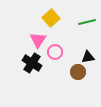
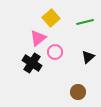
green line: moved 2 px left
pink triangle: moved 2 px up; rotated 18 degrees clockwise
black triangle: rotated 32 degrees counterclockwise
brown circle: moved 20 px down
